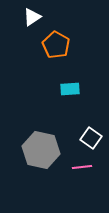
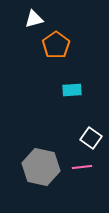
white triangle: moved 2 px right, 2 px down; rotated 18 degrees clockwise
orange pentagon: rotated 8 degrees clockwise
cyan rectangle: moved 2 px right, 1 px down
gray hexagon: moved 17 px down
